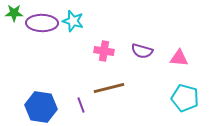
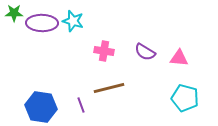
purple semicircle: moved 3 px right, 1 px down; rotated 15 degrees clockwise
